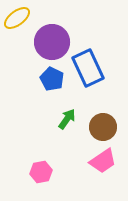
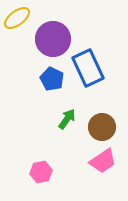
purple circle: moved 1 px right, 3 px up
brown circle: moved 1 px left
